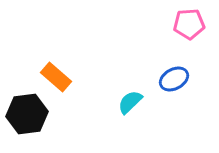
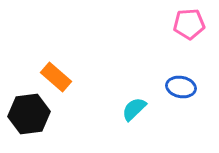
blue ellipse: moved 7 px right, 8 px down; rotated 40 degrees clockwise
cyan semicircle: moved 4 px right, 7 px down
black hexagon: moved 2 px right
